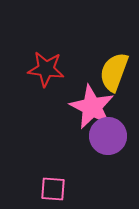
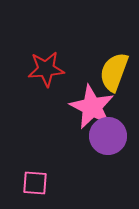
red star: rotated 12 degrees counterclockwise
pink square: moved 18 px left, 6 px up
